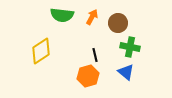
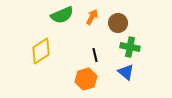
green semicircle: rotated 30 degrees counterclockwise
orange hexagon: moved 2 px left, 3 px down
